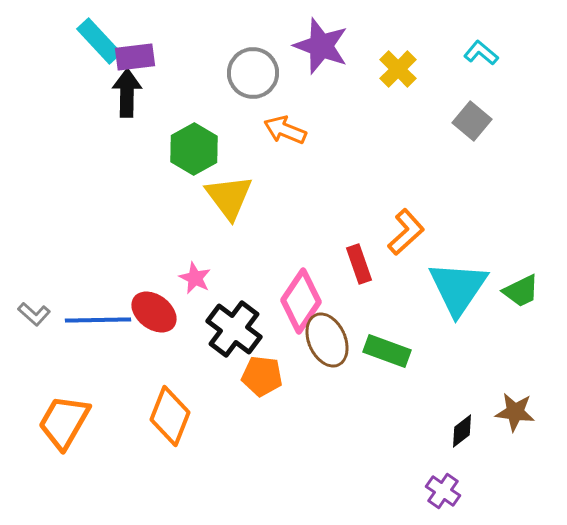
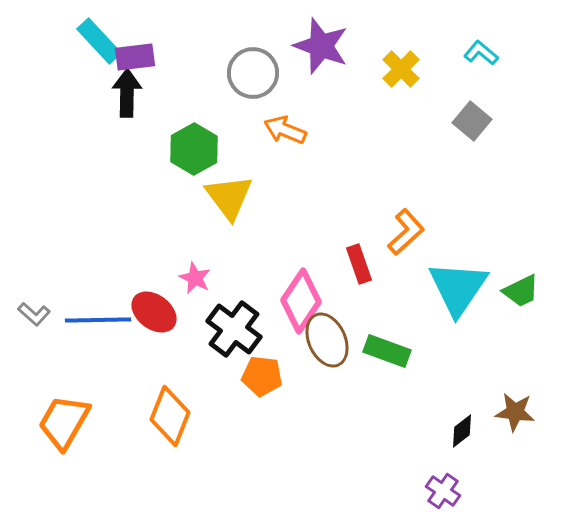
yellow cross: moved 3 px right
